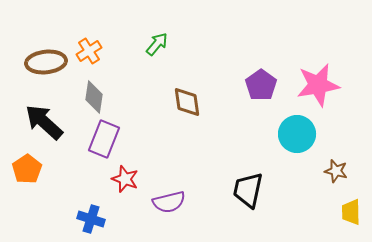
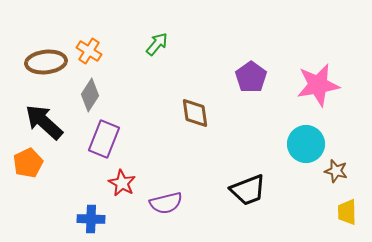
orange cross: rotated 25 degrees counterclockwise
purple pentagon: moved 10 px left, 8 px up
gray diamond: moved 4 px left, 2 px up; rotated 24 degrees clockwise
brown diamond: moved 8 px right, 11 px down
cyan circle: moved 9 px right, 10 px down
orange pentagon: moved 1 px right, 6 px up; rotated 8 degrees clockwise
red star: moved 3 px left, 4 px down; rotated 8 degrees clockwise
black trapezoid: rotated 123 degrees counterclockwise
purple semicircle: moved 3 px left, 1 px down
yellow trapezoid: moved 4 px left
blue cross: rotated 16 degrees counterclockwise
